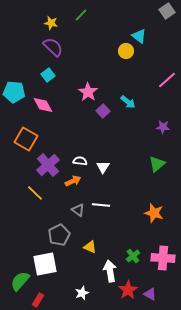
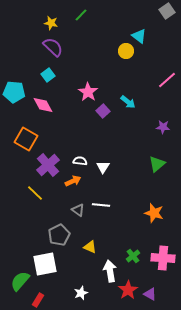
white star: moved 1 px left
